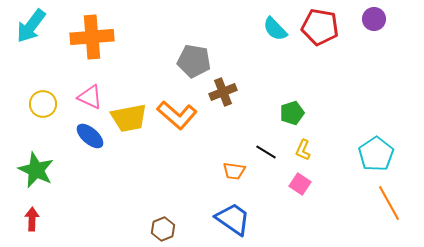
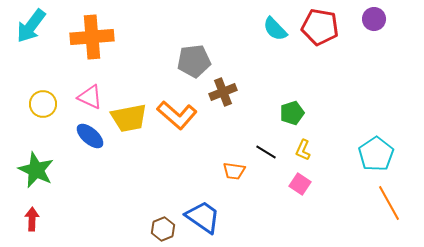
gray pentagon: rotated 16 degrees counterclockwise
blue trapezoid: moved 30 px left, 2 px up
